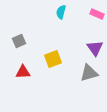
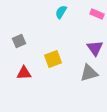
cyan semicircle: rotated 16 degrees clockwise
red triangle: moved 1 px right, 1 px down
